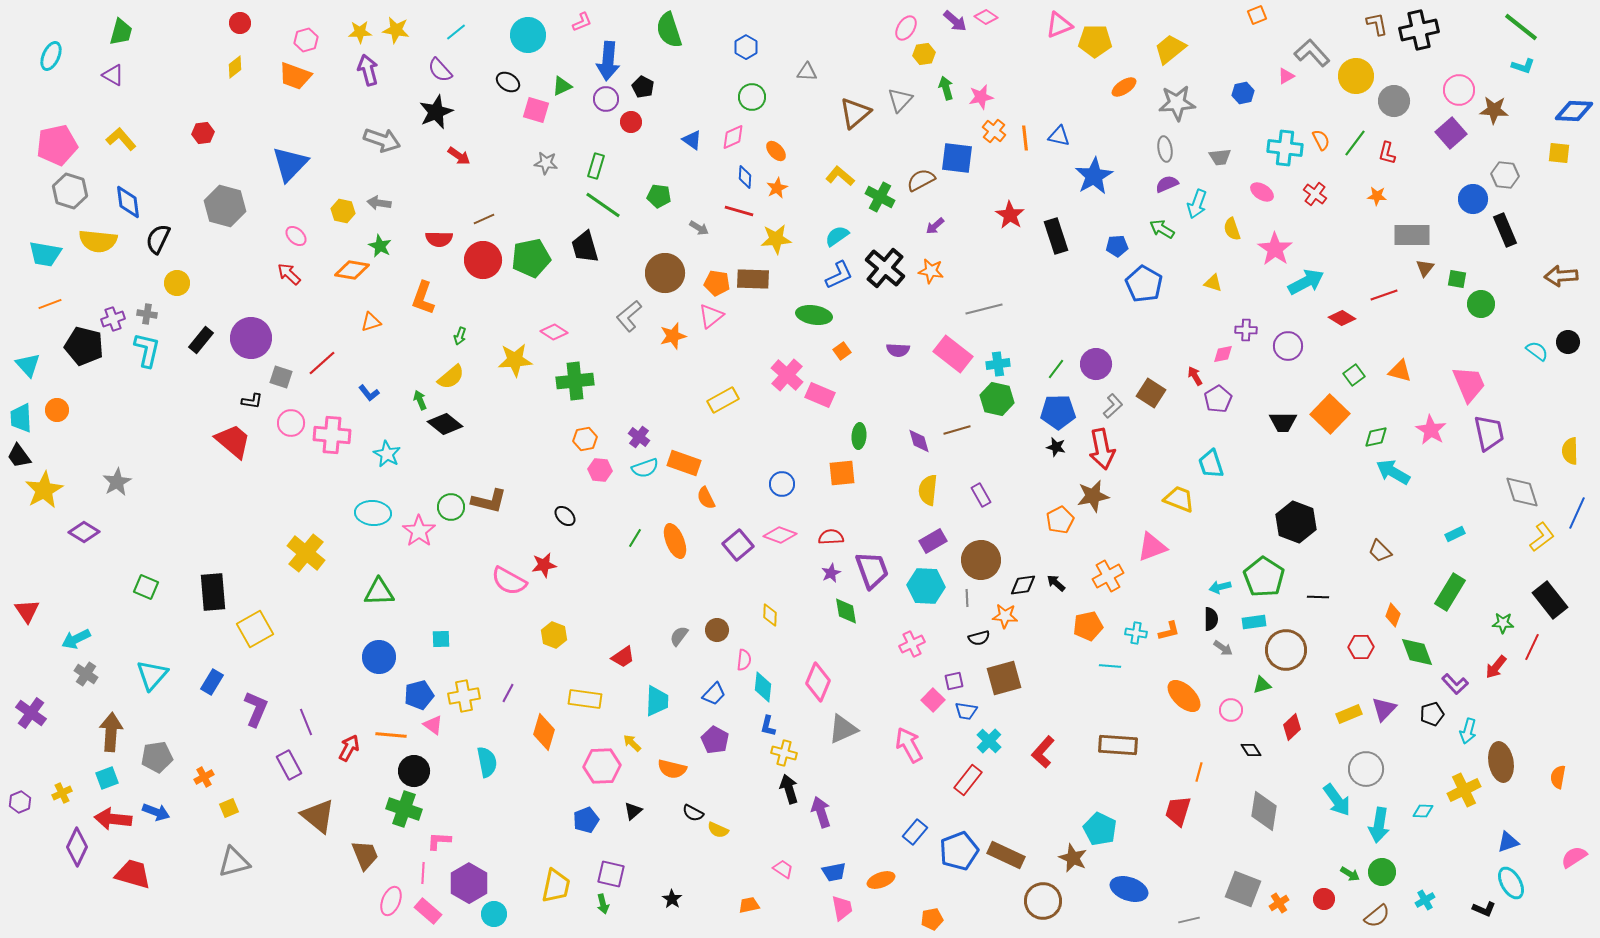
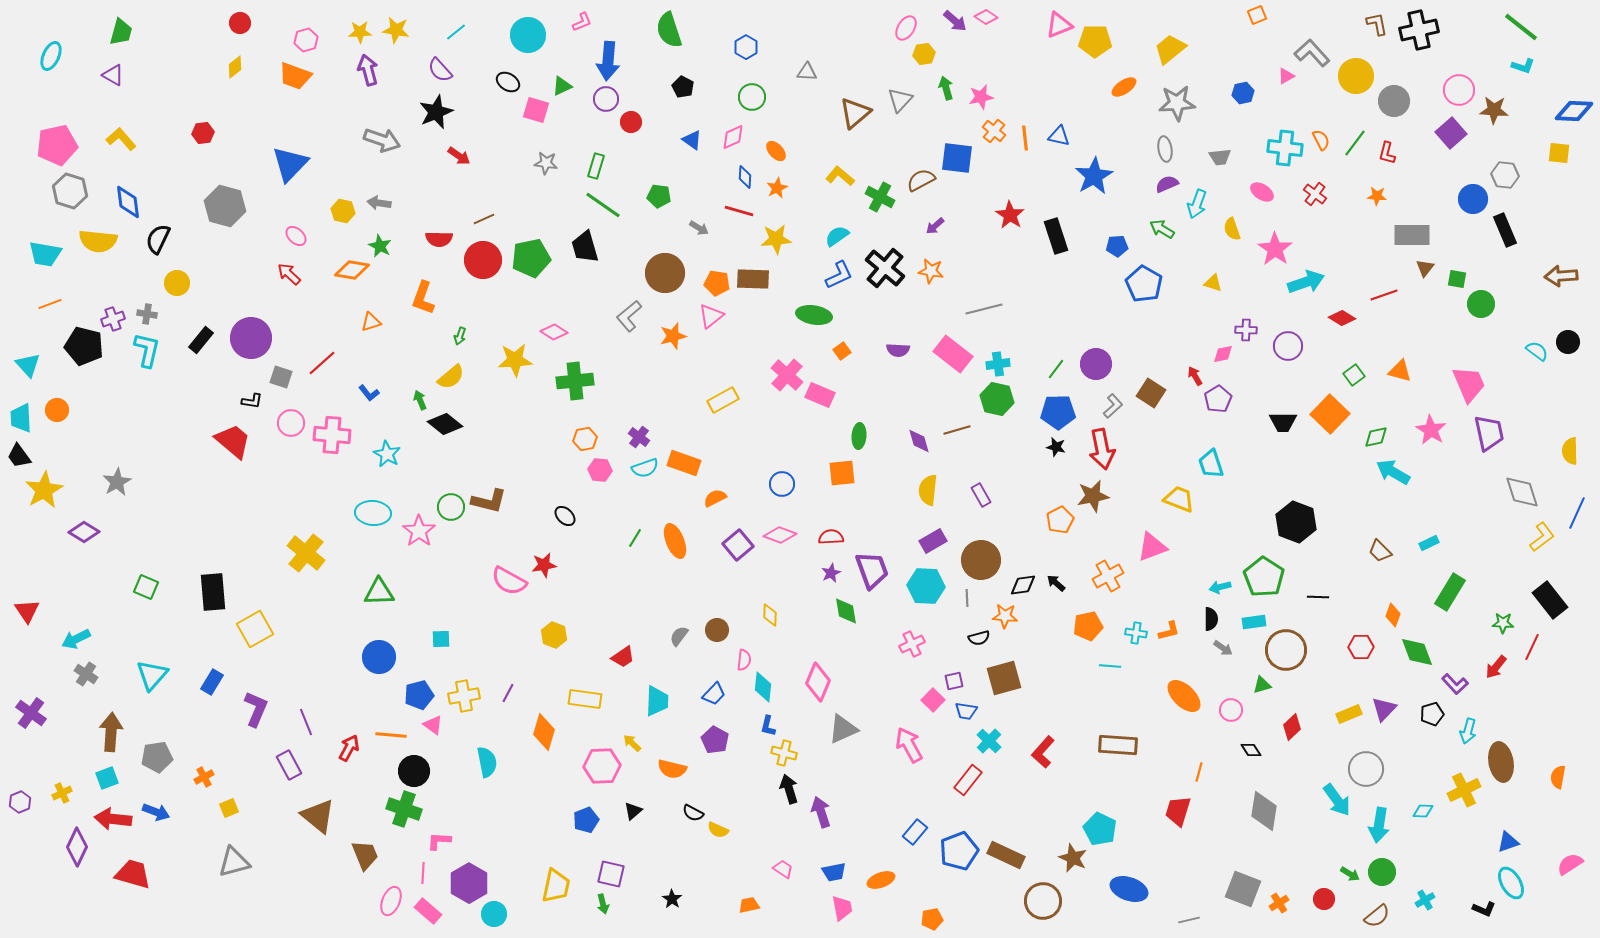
black pentagon at (643, 87): moved 40 px right
cyan arrow at (1306, 282): rotated 9 degrees clockwise
orange semicircle at (706, 498): moved 9 px right; rotated 90 degrees clockwise
cyan rectangle at (1455, 534): moved 26 px left, 9 px down
pink semicircle at (1574, 857): moved 4 px left, 7 px down
